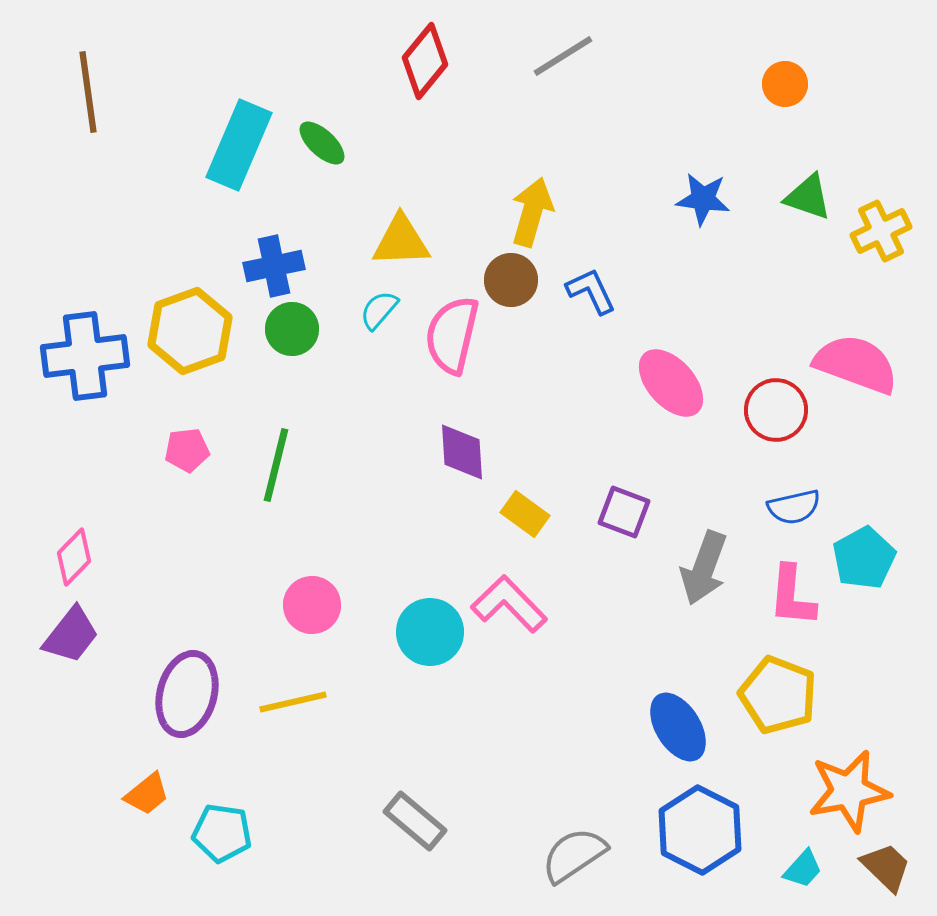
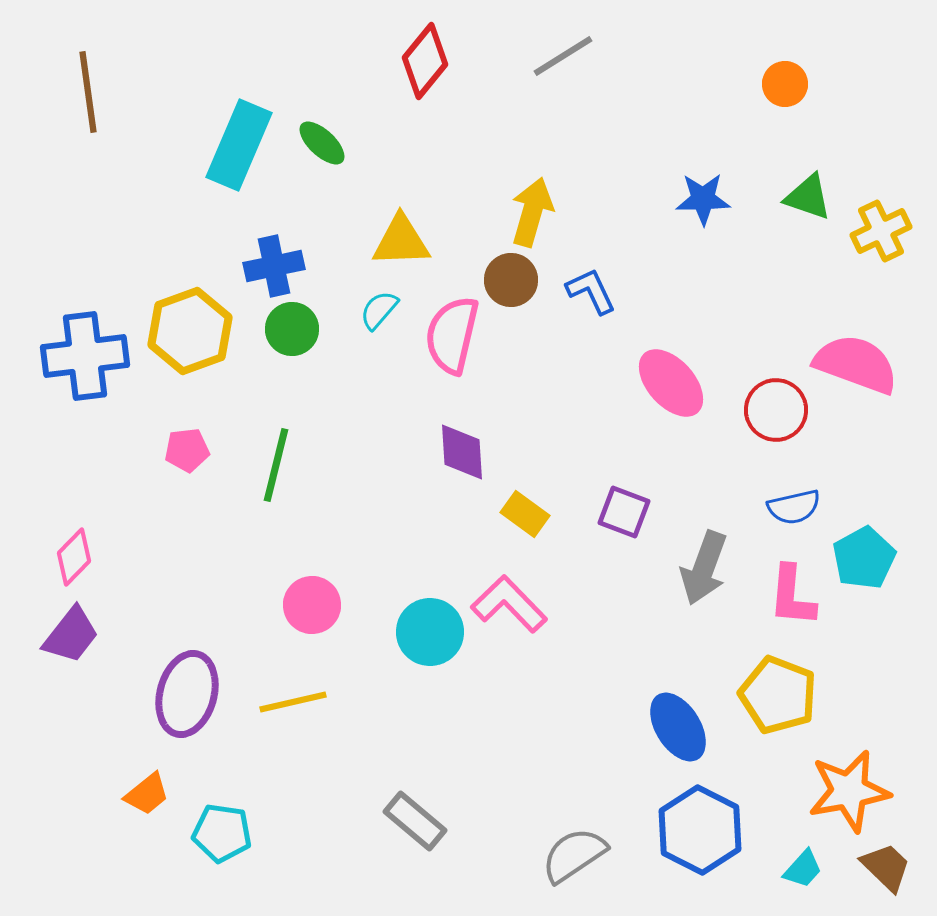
blue star at (703, 199): rotated 8 degrees counterclockwise
